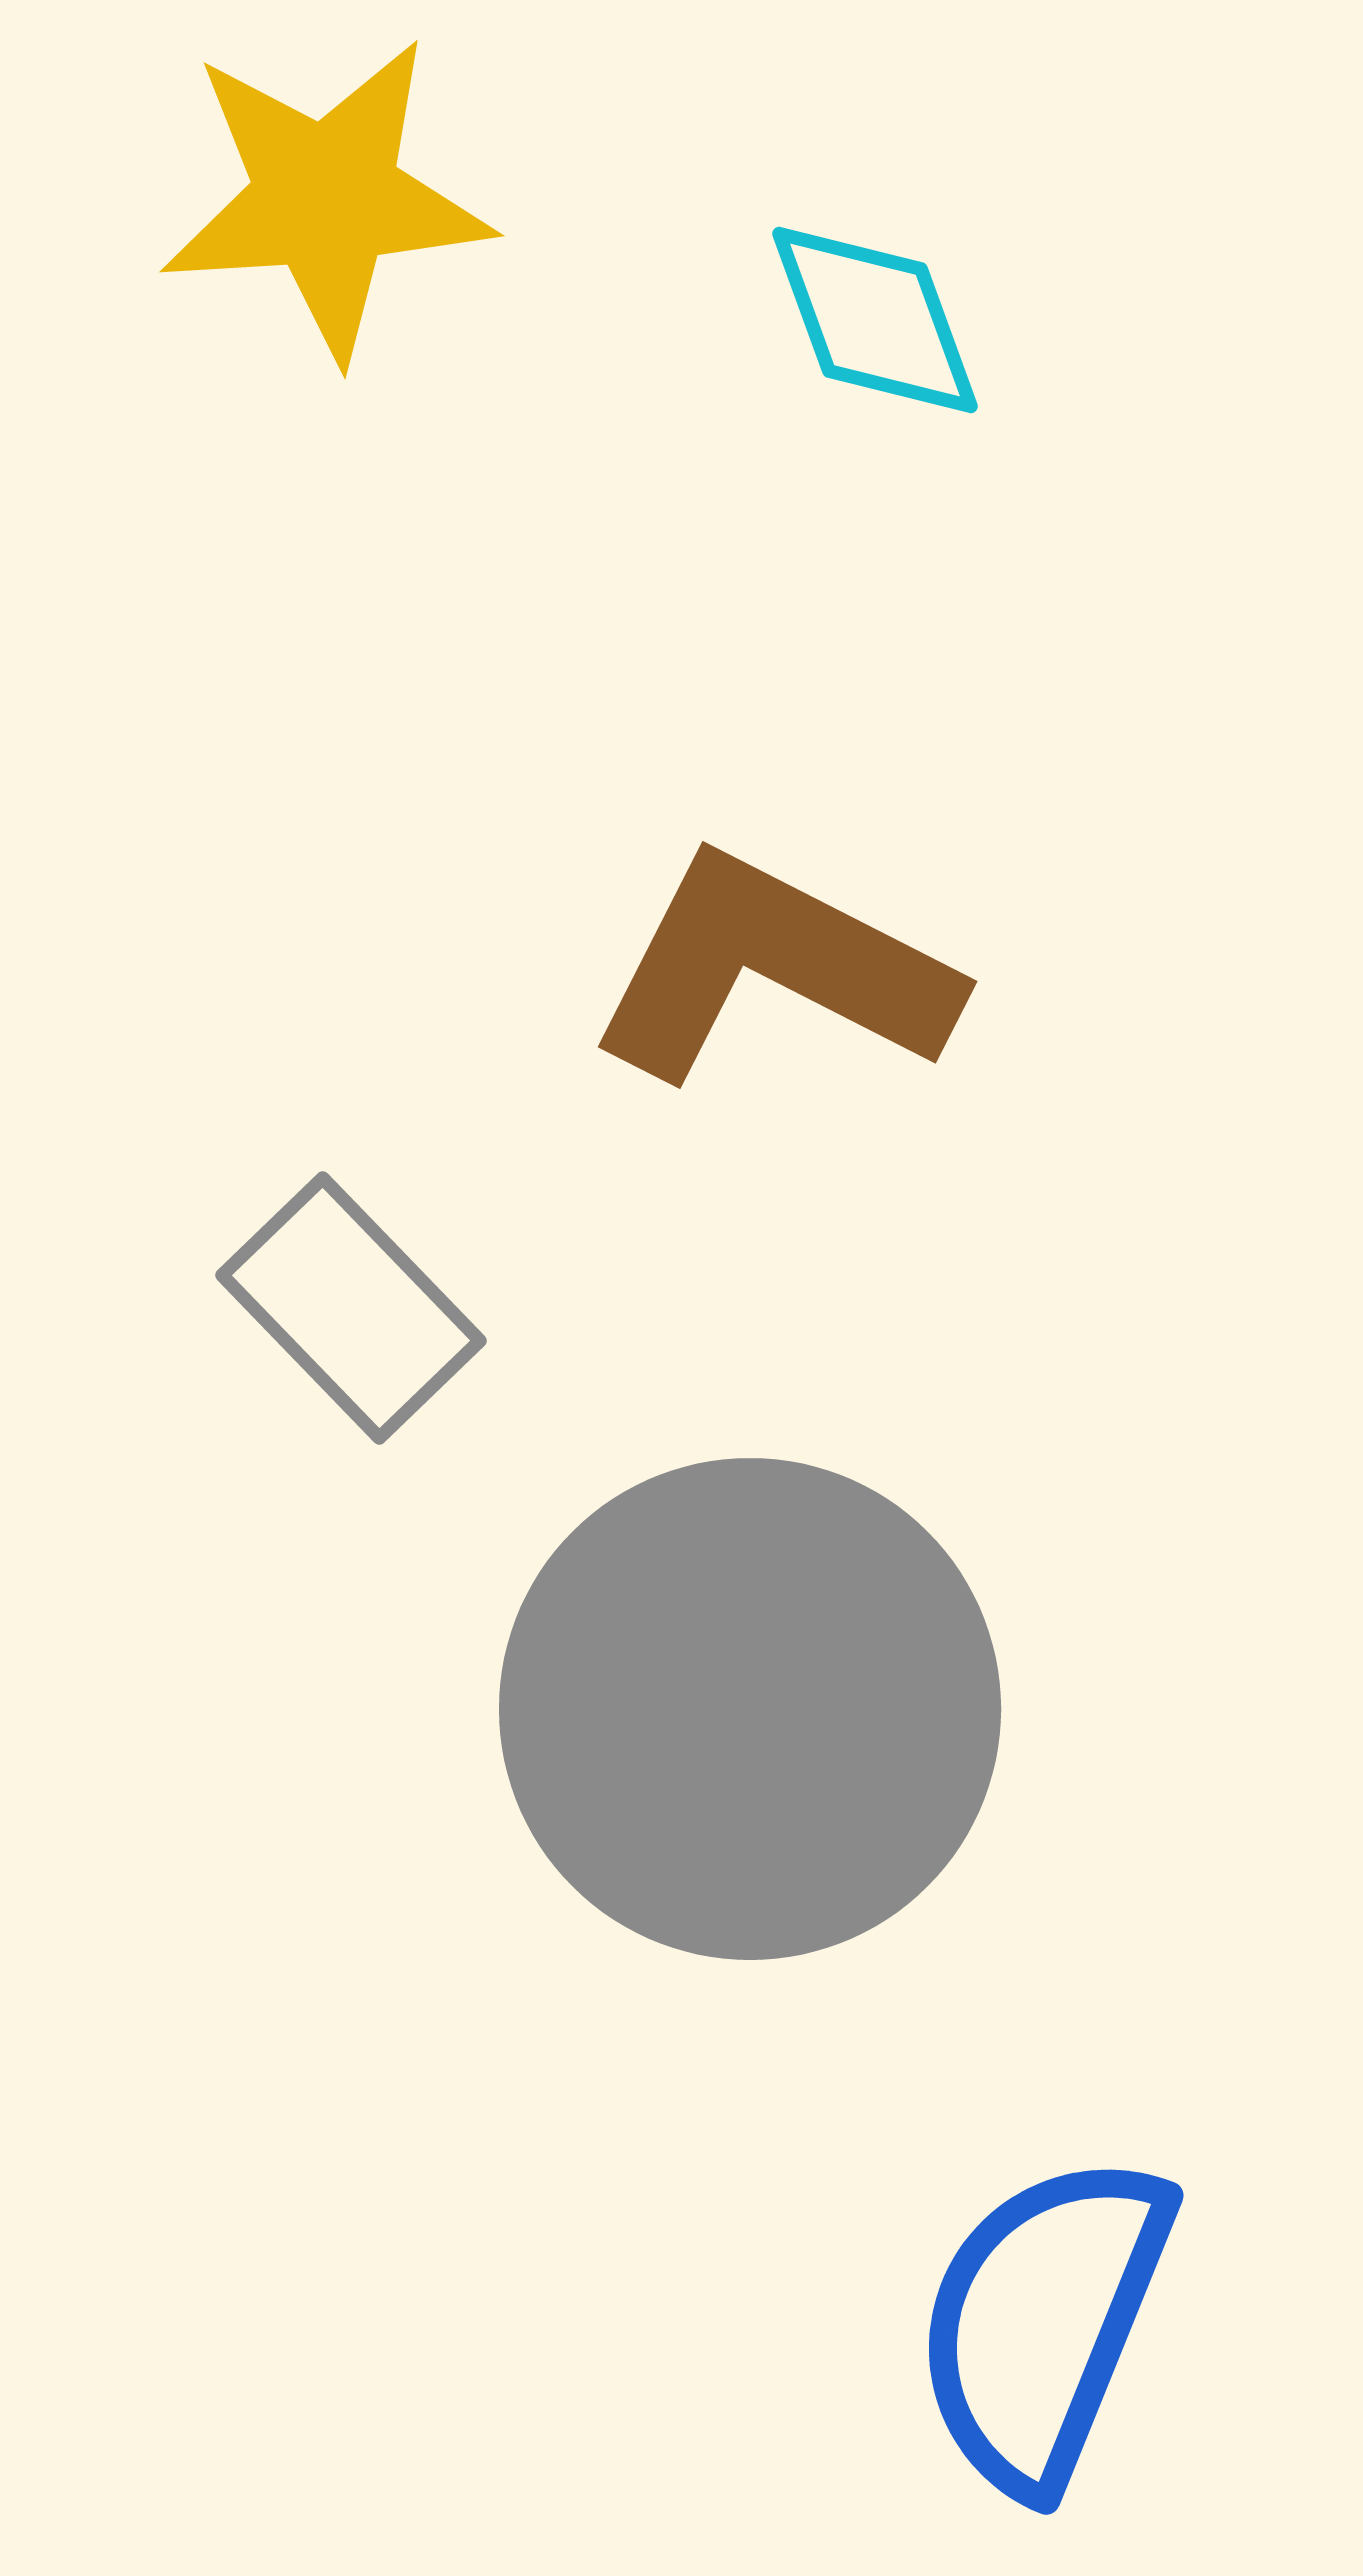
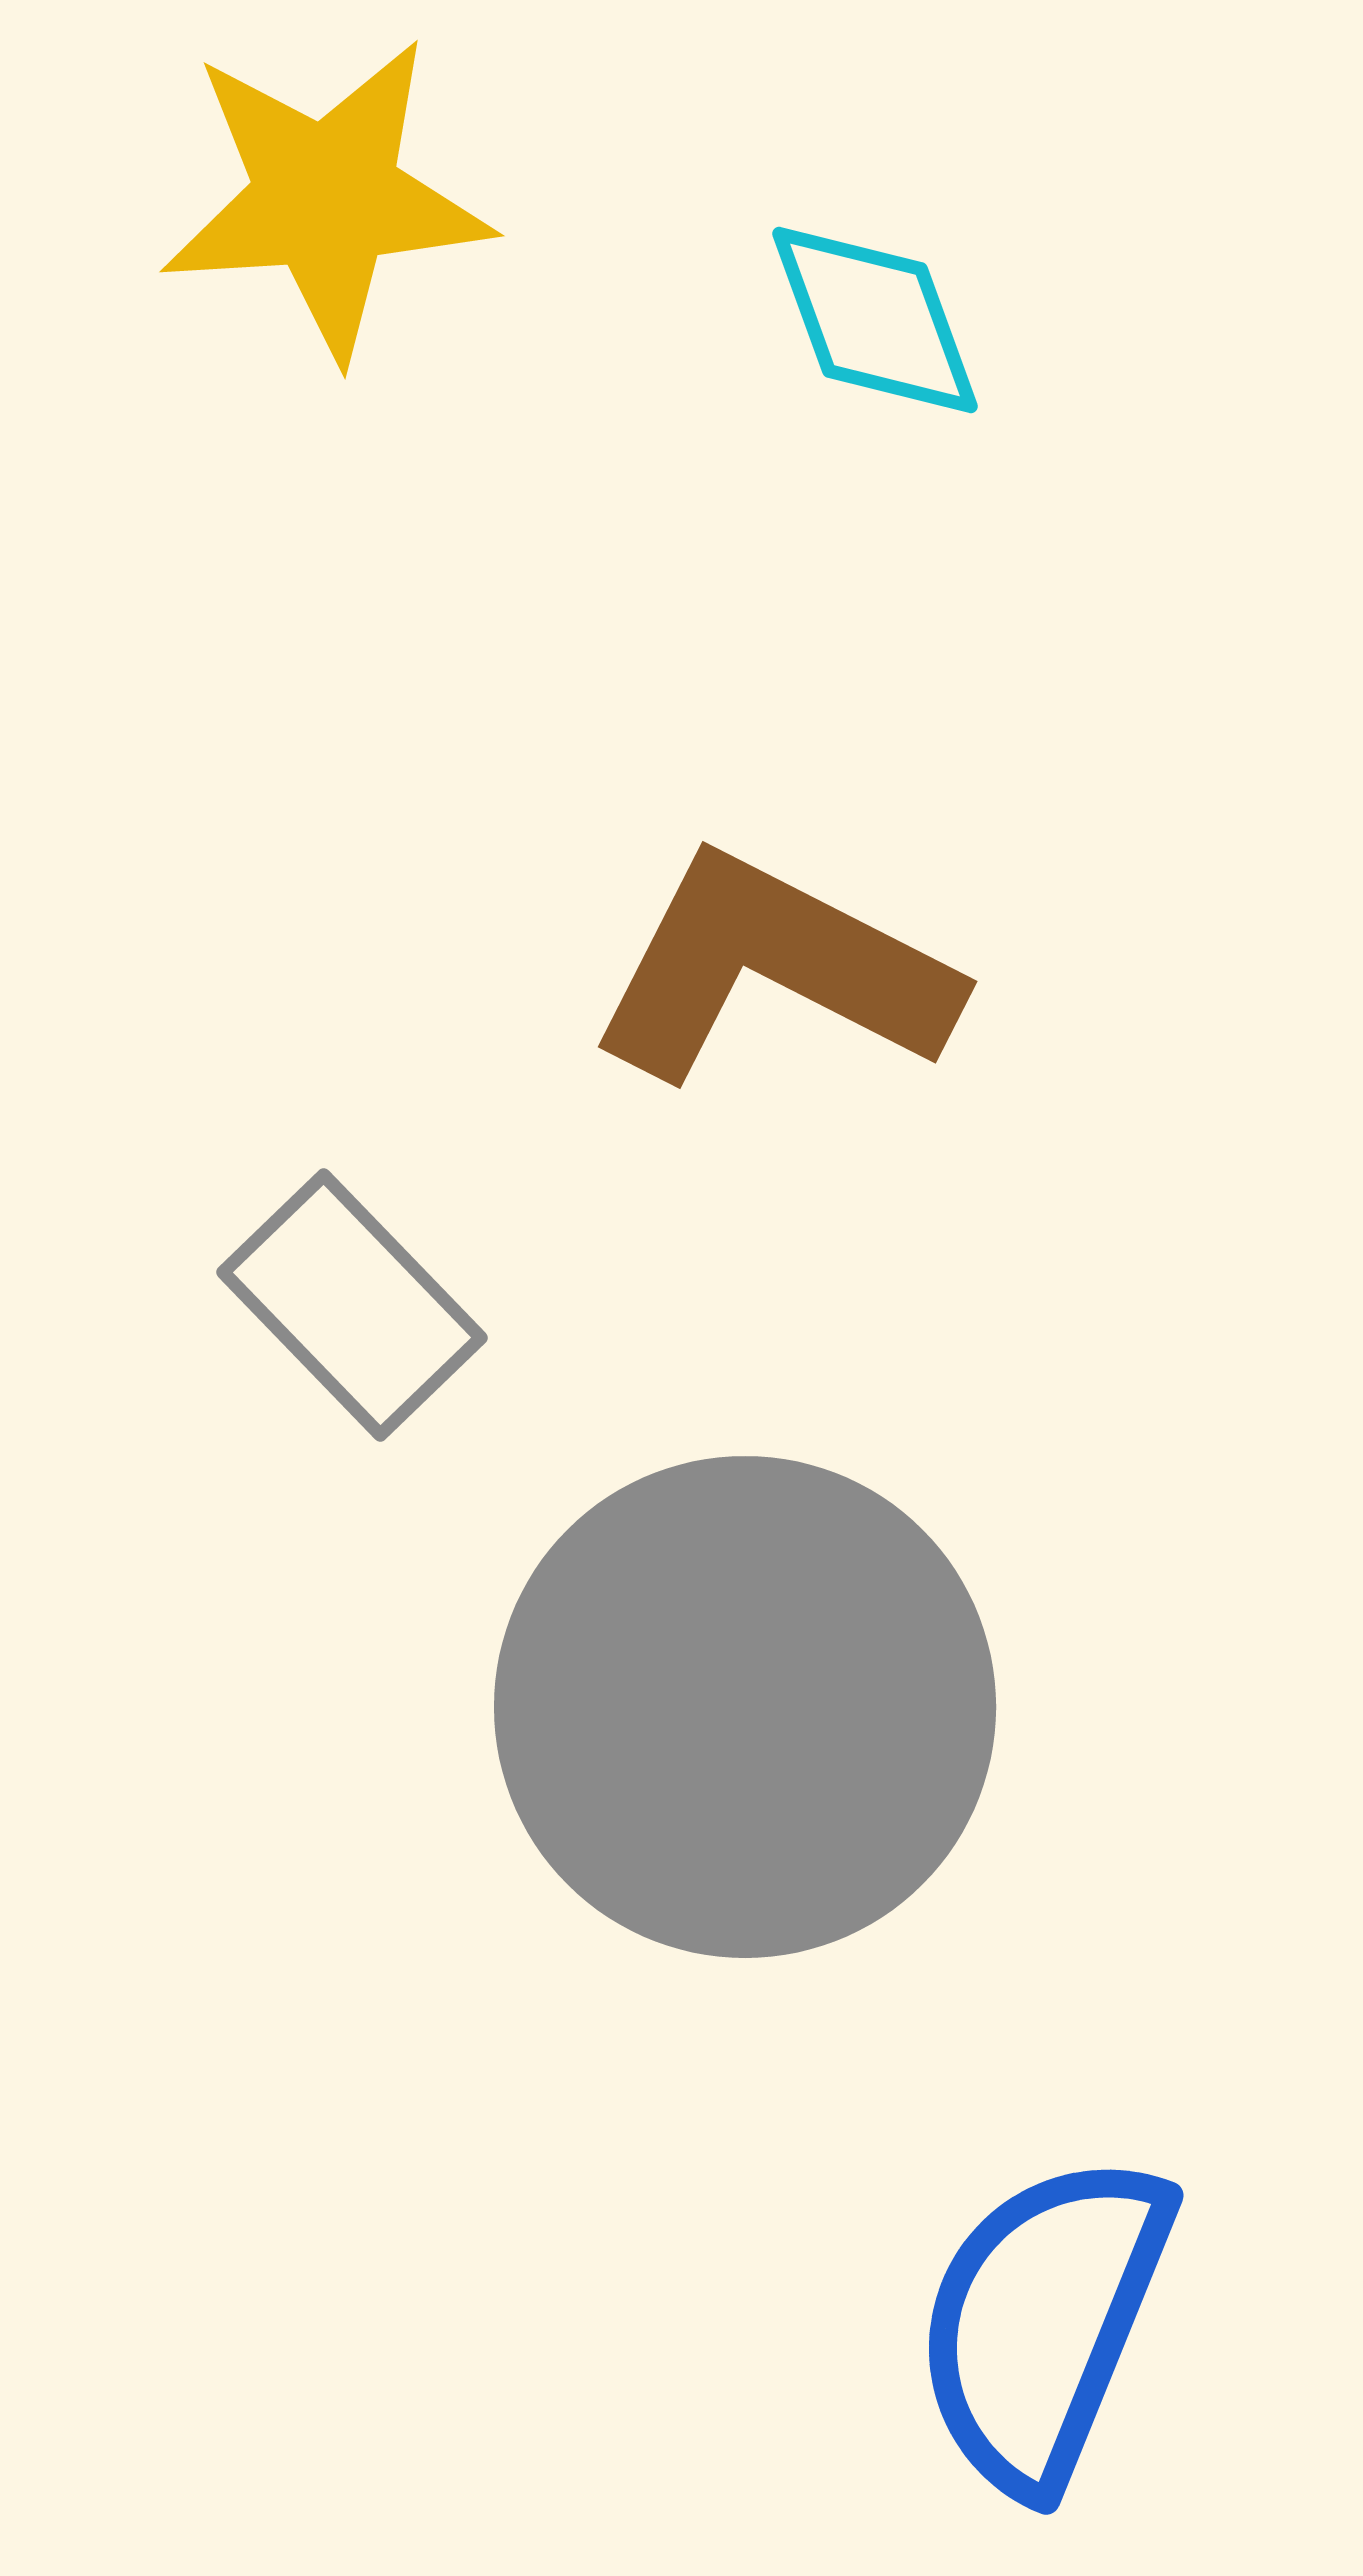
gray rectangle: moved 1 px right, 3 px up
gray circle: moved 5 px left, 2 px up
